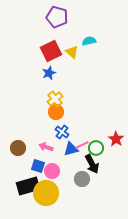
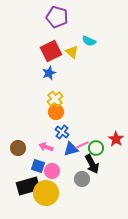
cyan semicircle: rotated 144 degrees counterclockwise
